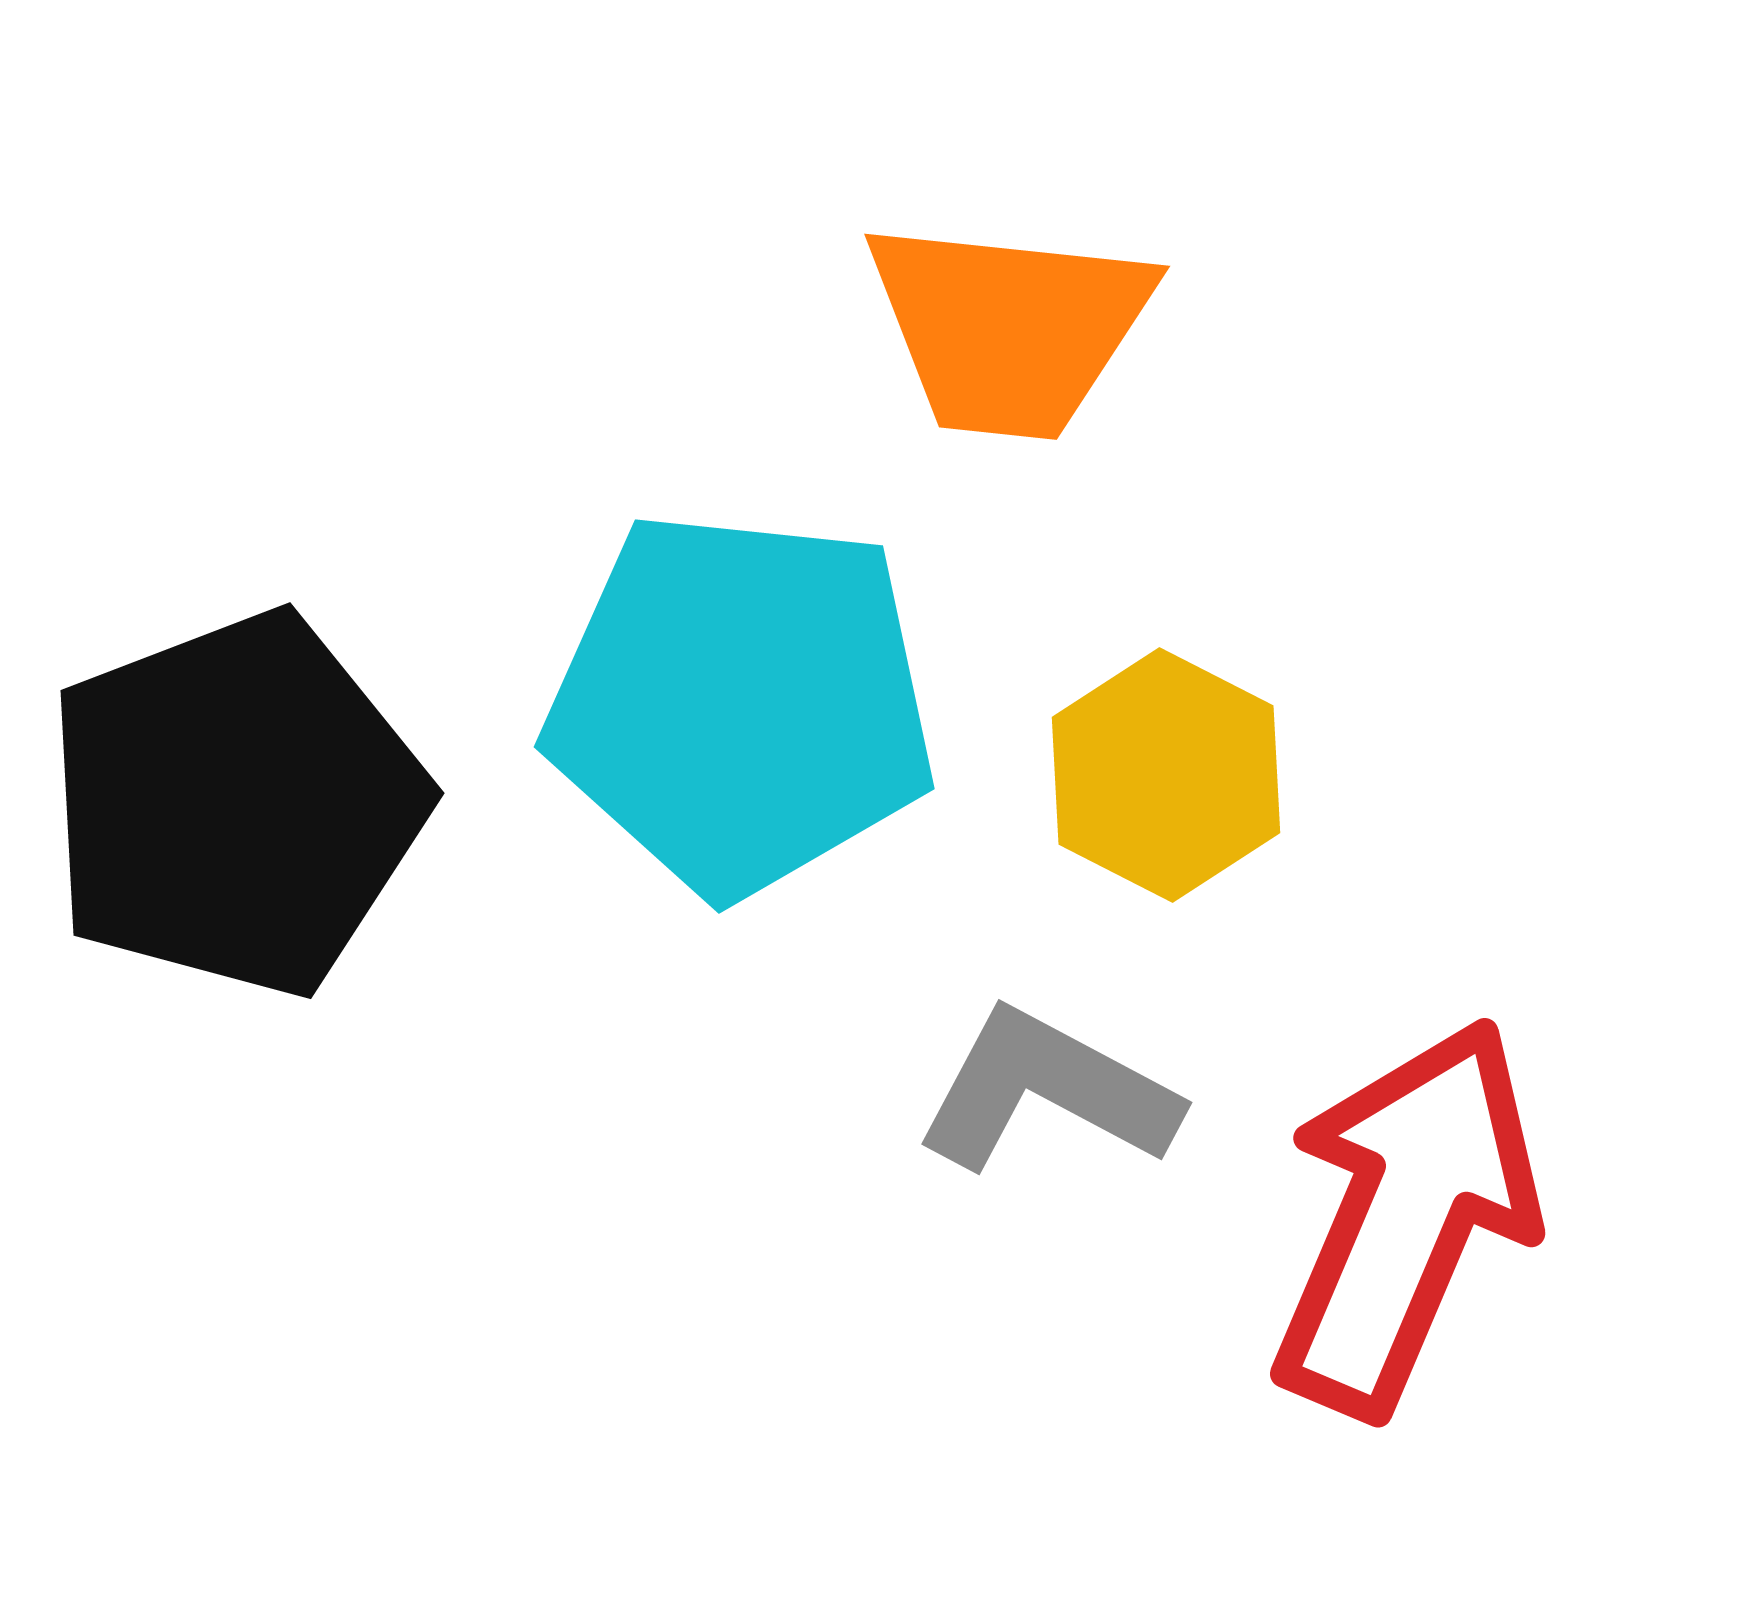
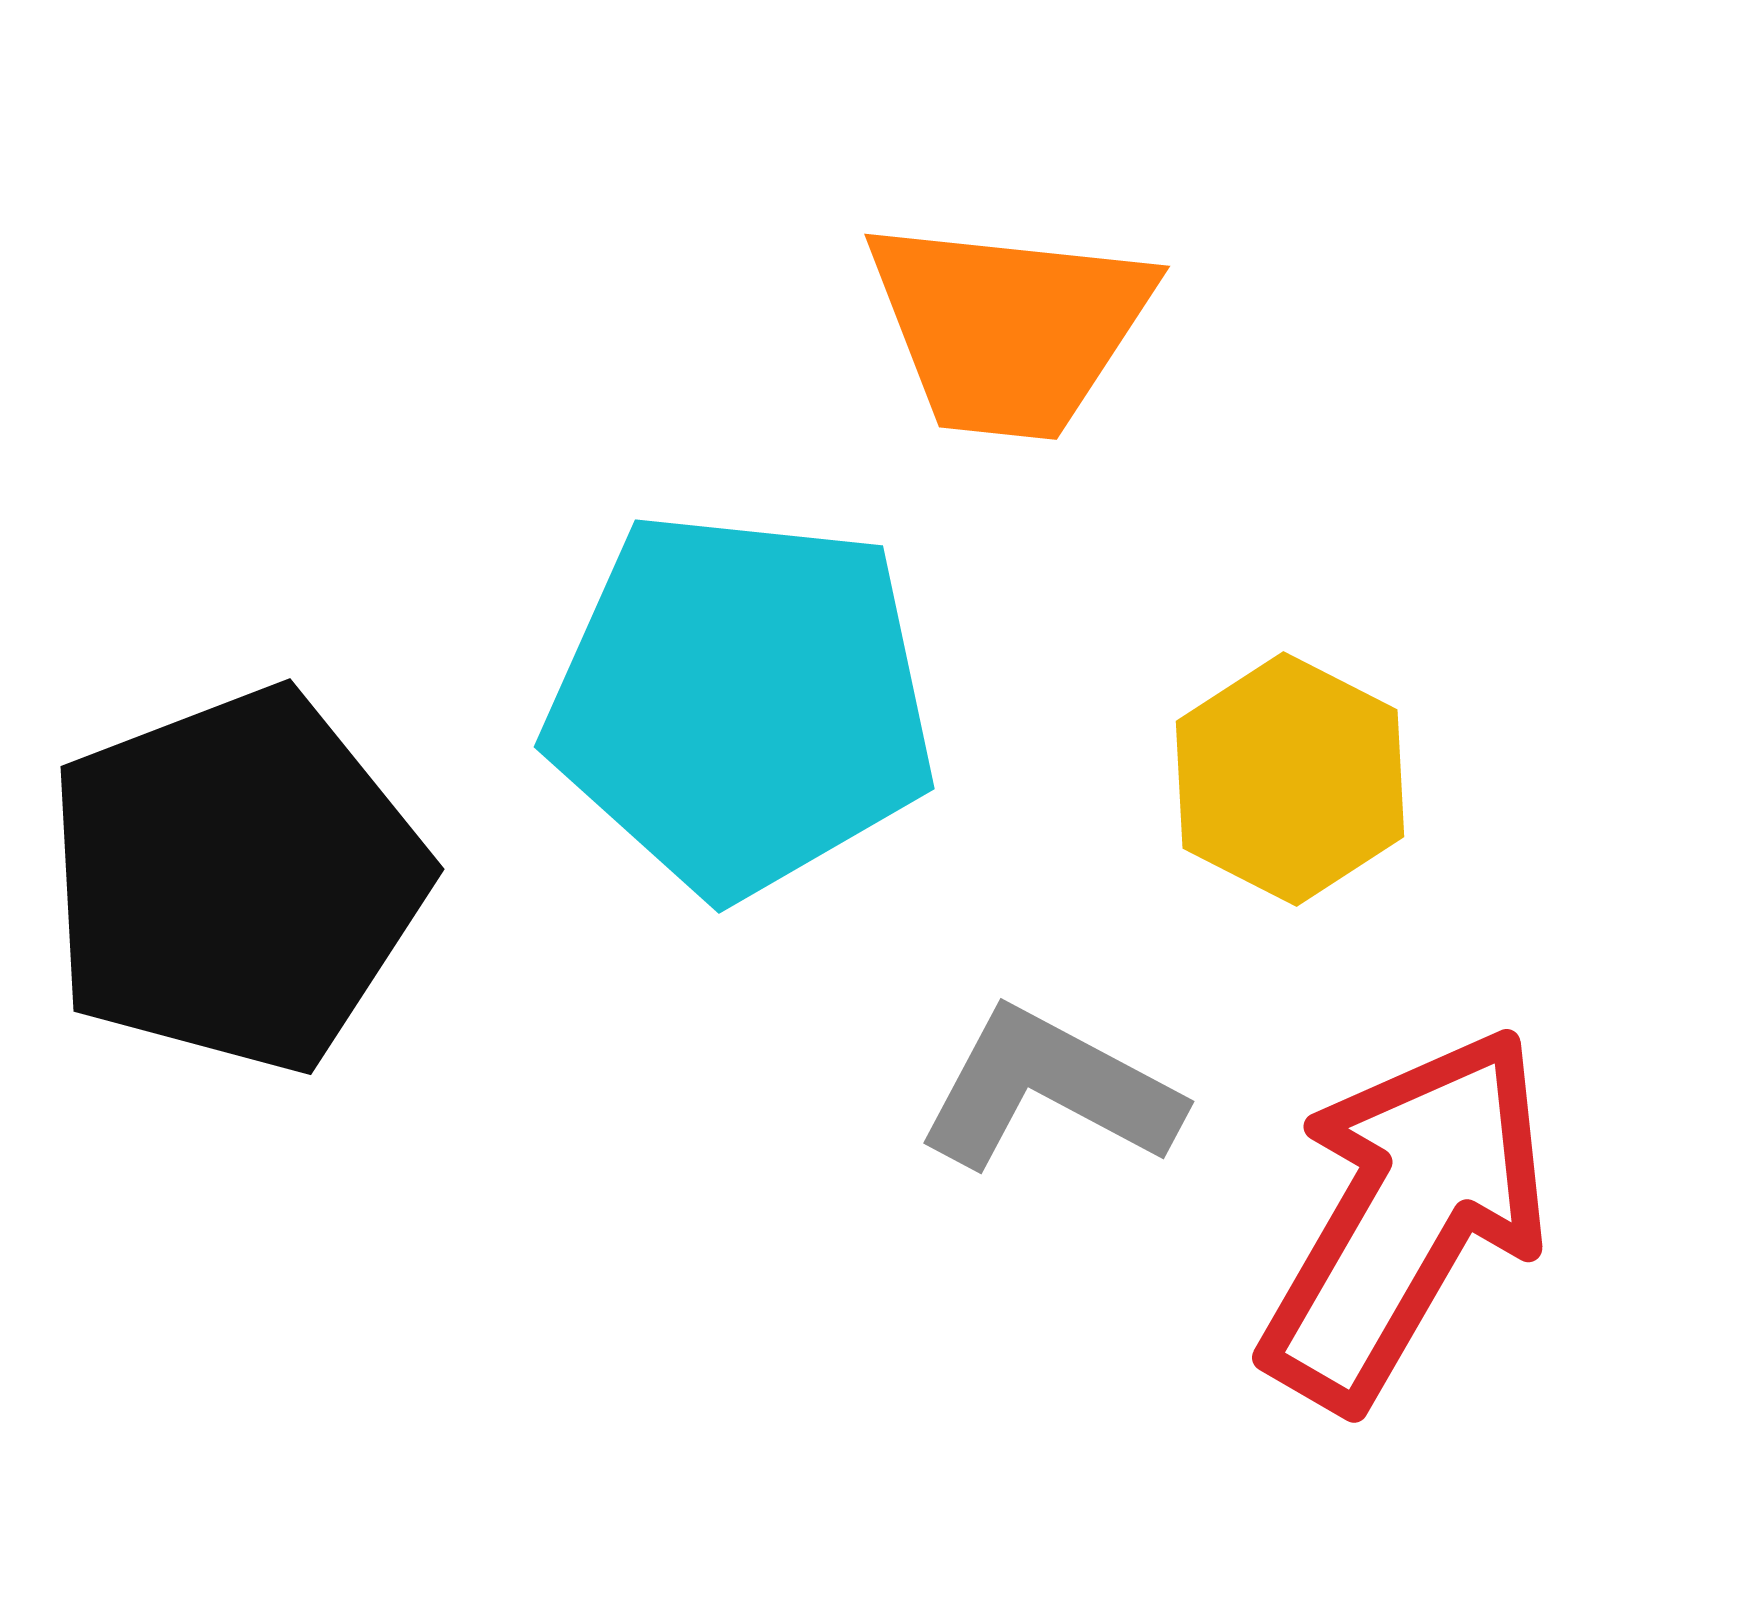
yellow hexagon: moved 124 px right, 4 px down
black pentagon: moved 76 px down
gray L-shape: moved 2 px right, 1 px up
red arrow: rotated 7 degrees clockwise
